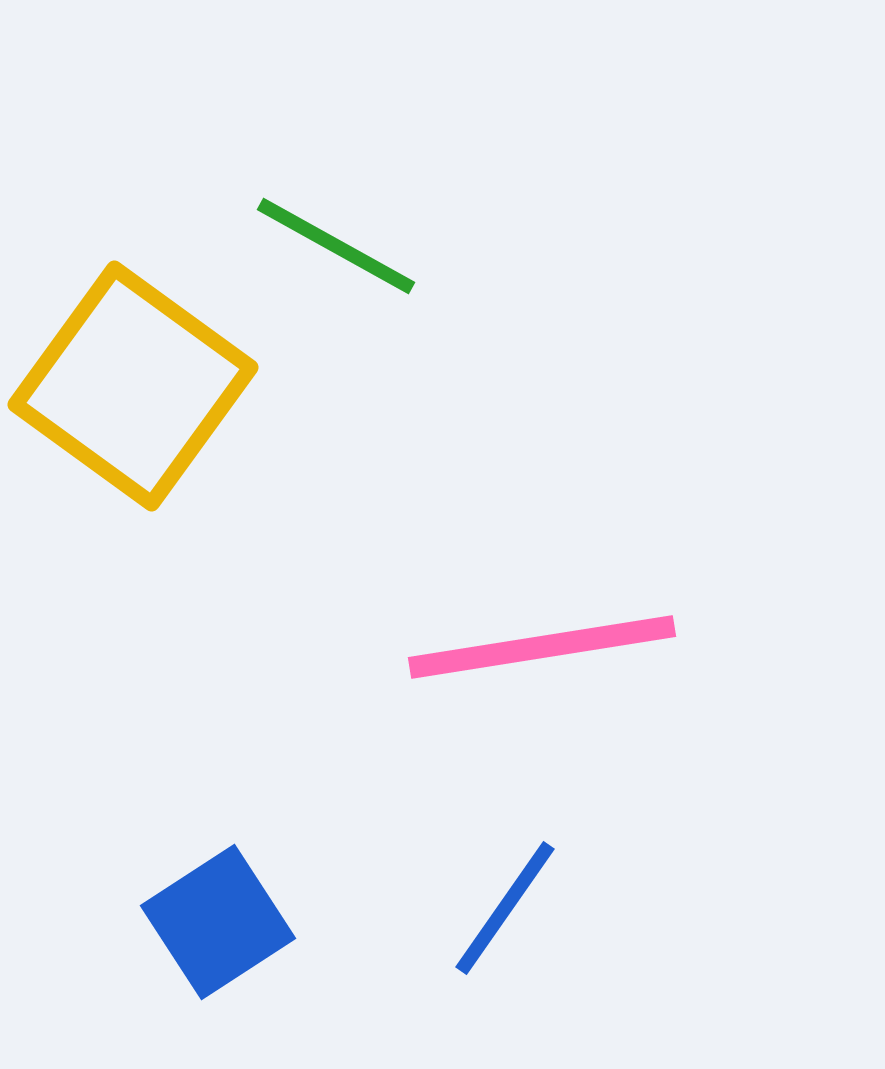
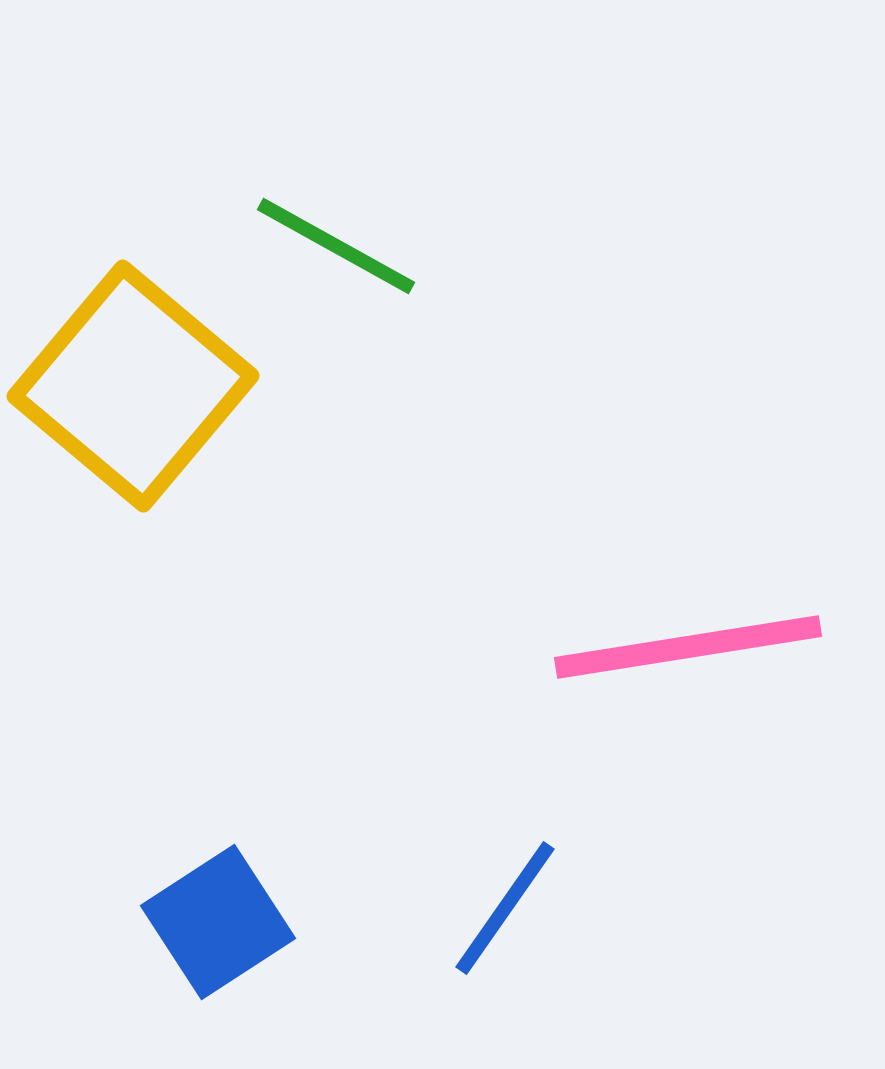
yellow square: rotated 4 degrees clockwise
pink line: moved 146 px right
